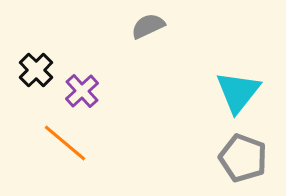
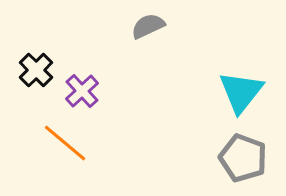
cyan triangle: moved 3 px right
